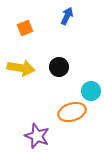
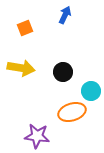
blue arrow: moved 2 px left, 1 px up
black circle: moved 4 px right, 5 px down
purple star: rotated 15 degrees counterclockwise
